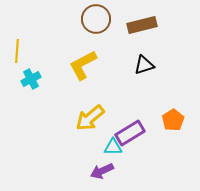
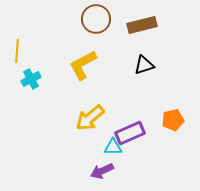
orange pentagon: rotated 20 degrees clockwise
purple rectangle: rotated 8 degrees clockwise
